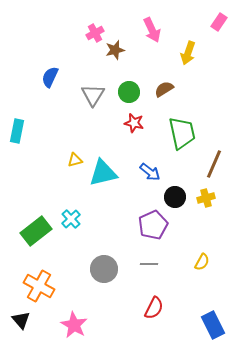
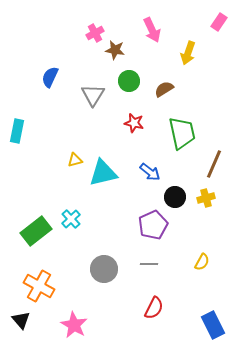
brown star: rotated 24 degrees clockwise
green circle: moved 11 px up
